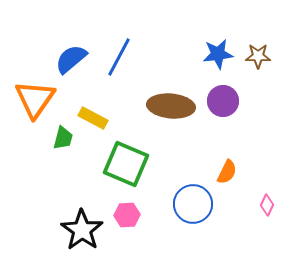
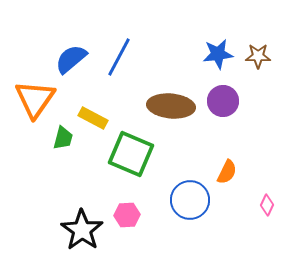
green square: moved 5 px right, 10 px up
blue circle: moved 3 px left, 4 px up
